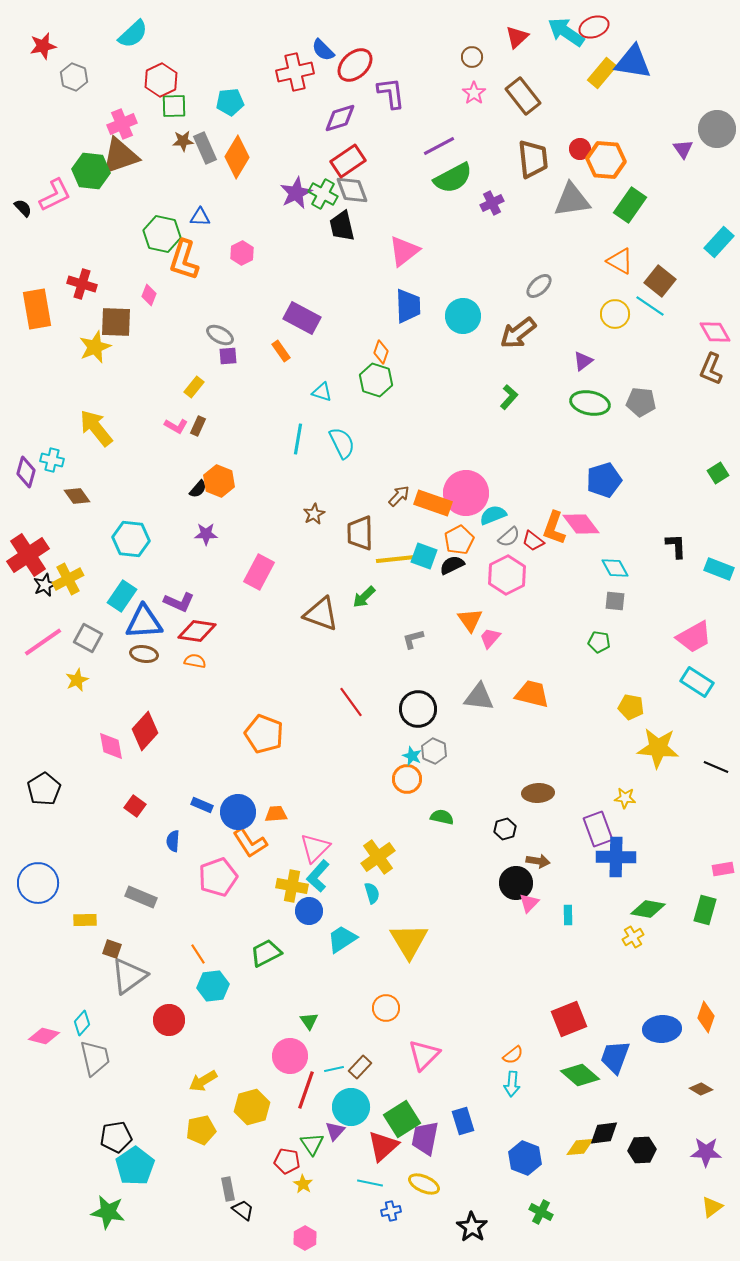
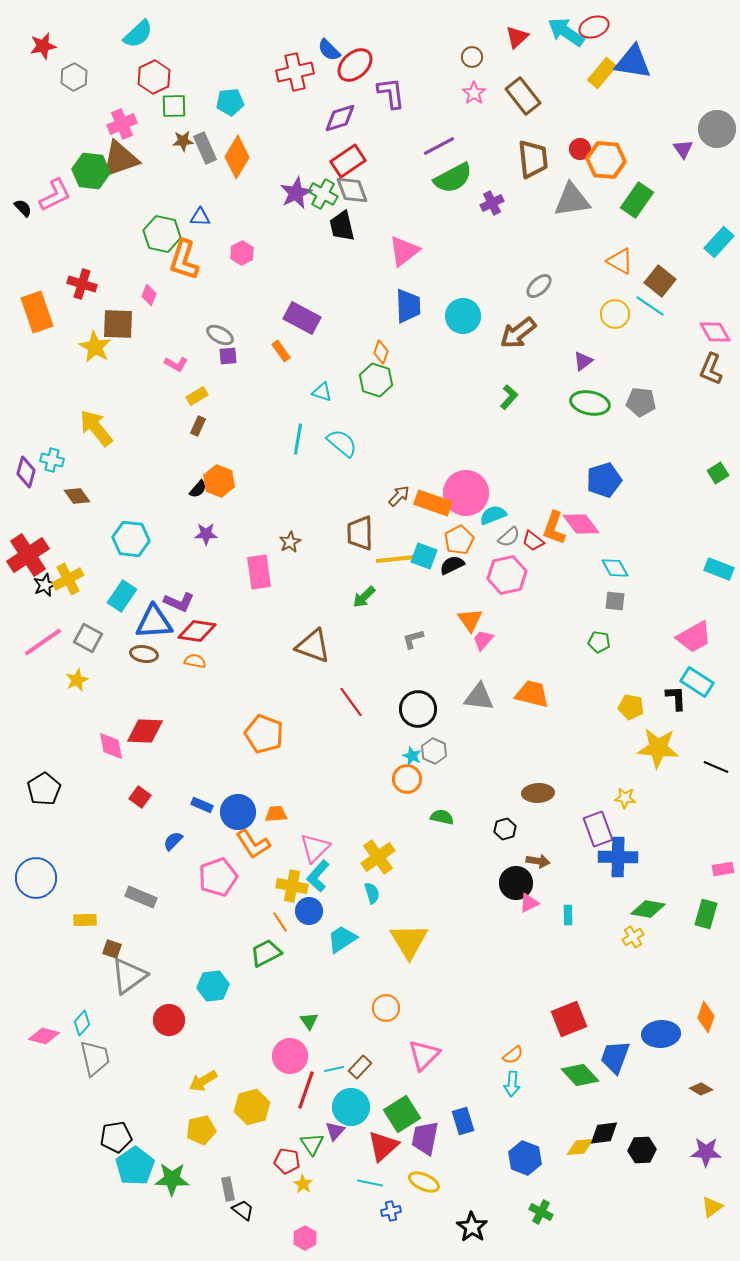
cyan semicircle at (133, 34): moved 5 px right
blue semicircle at (323, 50): moved 6 px right
gray hexagon at (74, 77): rotated 12 degrees clockwise
red hexagon at (161, 80): moved 7 px left, 3 px up
brown triangle at (120, 156): moved 3 px down
green rectangle at (630, 205): moved 7 px right, 5 px up
orange rectangle at (37, 309): moved 3 px down; rotated 9 degrees counterclockwise
brown square at (116, 322): moved 2 px right, 2 px down
yellow star at (95, 347): rotated 20 degrees counterclockwise
yellow rectangle at (194, 387): moved 3 px right, 9 px down; rotated 20 degrees clockwise
pink L-shape at (176, 426): moved 62 px up
cyan semicircle at (342, 443): rotated 24 degrees counterclockwise
brown star at (314, 514): moved 24 px left, 28 px down
black L-shape at (676, 546): moved 152 px down
pink rectangle at (259, 572): rotated 36 degrees counterclockwise
pink hexagon at (507, 575): rotated 15 degrees clockwise
brown triangle at (321, 614): moved 8 px left, 32 px down
blue triangle at (144, 622): moved 10 px right
pink trapezoid at (490, 638): moved 7 px left, 2 px down
red diamond at (145, 731): rotated 51 degrees clockwise
red square at (135, 806): moved 5 px right, 9 px up
blue semicircle at (173, 841): rotated 40 degrees clockwise
orange L-shape at (250, 843): moved 3 px right, 1 px down
blue cross at (616, 857): moved 2 px right
blue circle at (38, 883): moved 2 px left, 5 px up
pink triangle at (529, 903): rotated 20 degrees clockwise
green rectangle at (705, 910): moved 1 px right, 4 px down
orange line at (198, 954): moved 82 px right, 32 px up
blue ellipse at (662, 1029): moved 1 px left, 5 px down
green diamond at (580, 1075): rotated 6 degrees clockwise
green square at (402, 1119): moved 5 px up
yellow ellipse at (424, 1184): moved 2 px up
green star at (108, 1212): moved 64 px right, 33 px up; rotated 8 degrees counterclockwise
